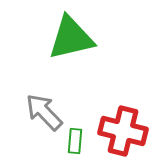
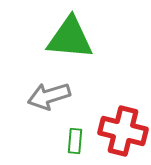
green triangle: moved 1 px left; rotated 18 degrees clockwise
gray arrow: moved 5 px right, 16 px up; rotated 63 degrees counterclockwise
